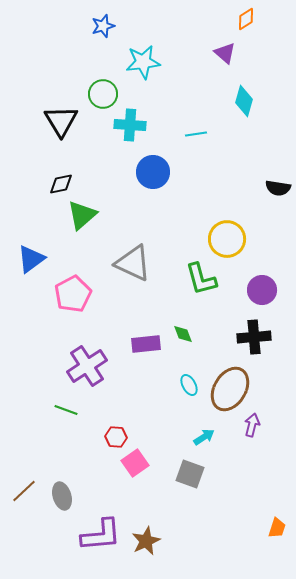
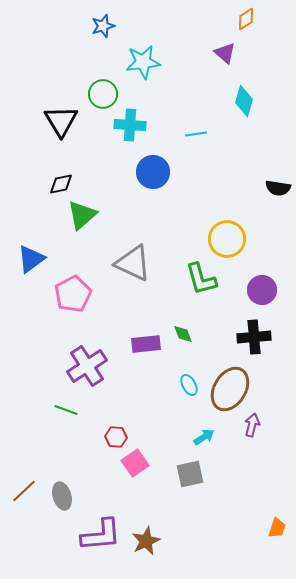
gray square: rotated 32 degrees counterclockwise
